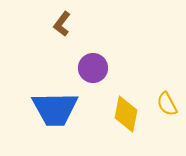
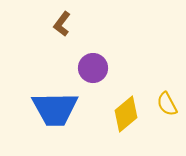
yellow diamond: rotated 39 degrees clockwise
